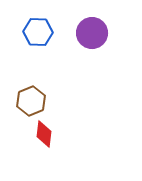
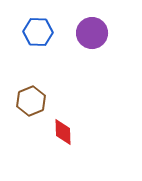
red diamond: moved 19 px right, 2 px up; rotated 8 degrees counterclockwise
